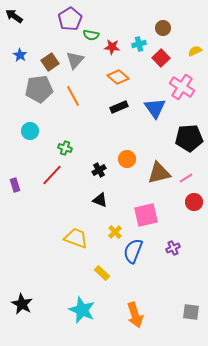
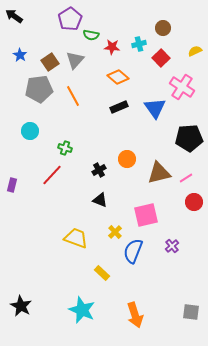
purple rectangle: moved 3 px left; rotated 32 degrees clockwise
purple cross: moved 1 px left, 2 px up; rotated 16 degrees counterclockwise
black star: moved 1 px left, 2 px down
